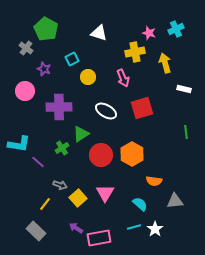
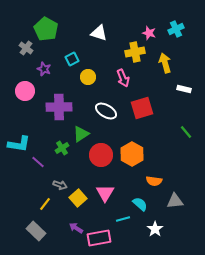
green line: rotated 32 degrees counterclockwise
cyan line: moved 11 px left, 8 px up
